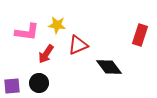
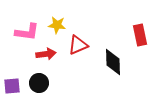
red rectangle: rotated 30 degrees counterclockwise
red arrow: rotated 132 degrees counterclockwise
black diamond: moved 4 px right, 5 px up; rotated 36 degrees clockwise
